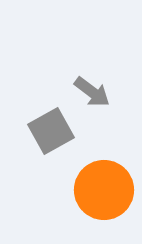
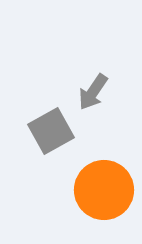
gray arrow: moved 1 px right; rotated 87 degrees clockwise
